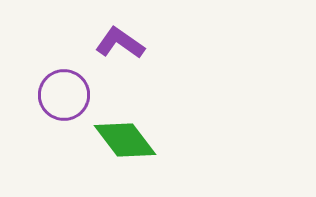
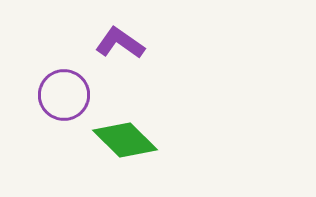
green diamond: rotated 8 degrees counterclockwise
